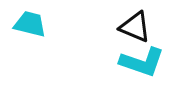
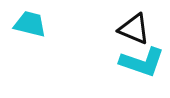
black triangle: moved 1 px left, 2 px down
